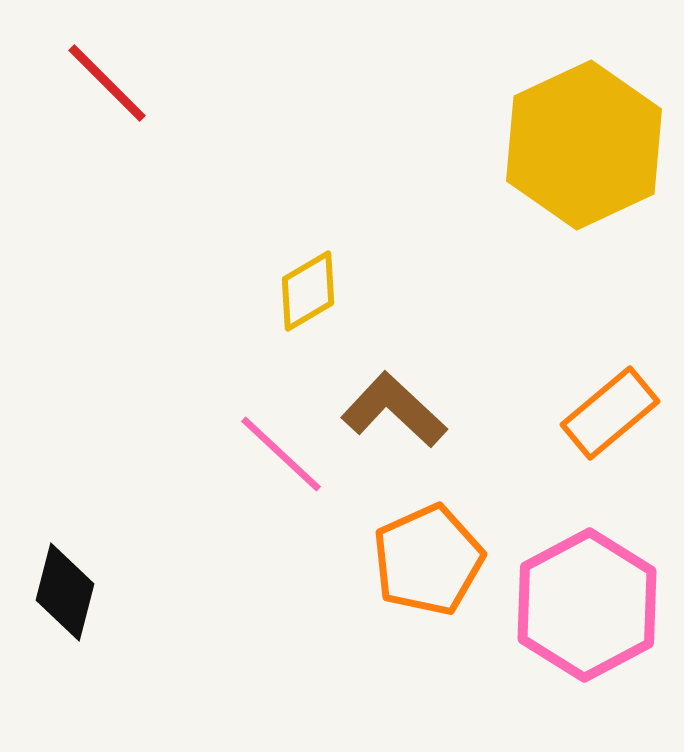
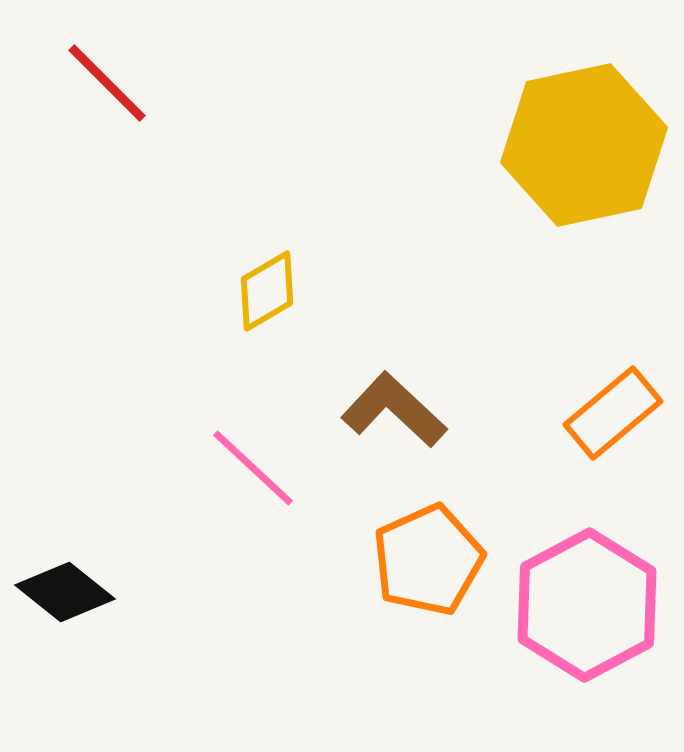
yellow hexagon: rotated 13 degrees clockwise
yellow diamond: moved 41 px left
orange rectangle: moved 3 px right
pink line: moved 28 px left, 14 px down
black diamond: rotated 66 degrees counterclockwise
